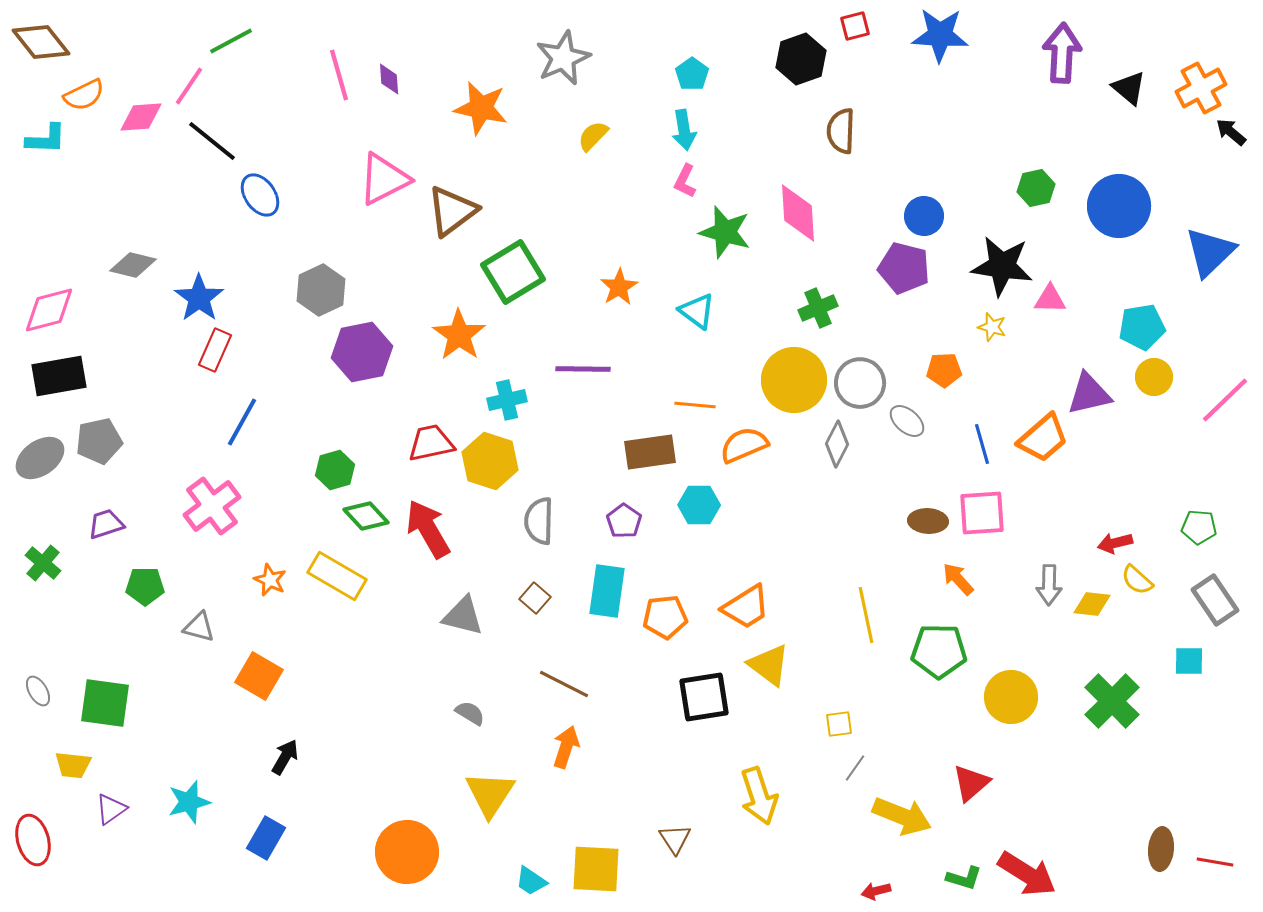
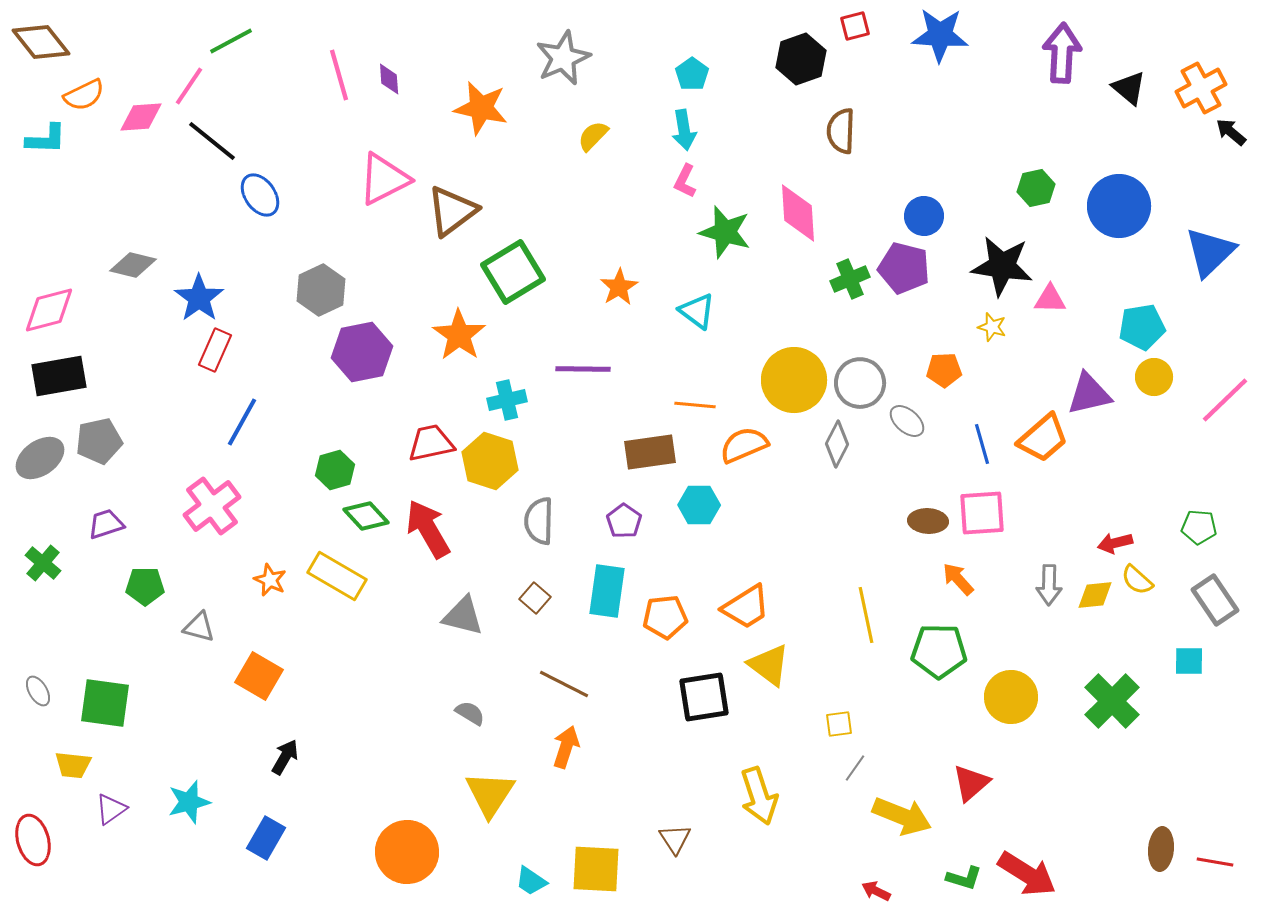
green cross at (818, 308): moved 32 px right, 29 px up
yellow diamond at (1092, 604): moved 3 px right, 9 px up; rotated 12 degrees counterclockwise
red arrow at (876, 891): rotated 40 degrees clockwise
